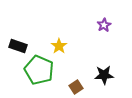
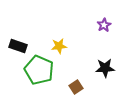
yellow star: rotated 28 degrees clockwise
black star: moved 1 px right, 7 px up
